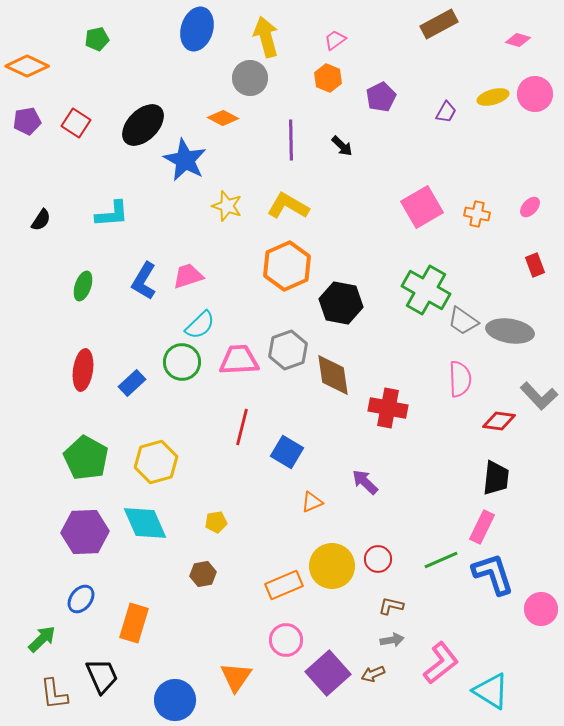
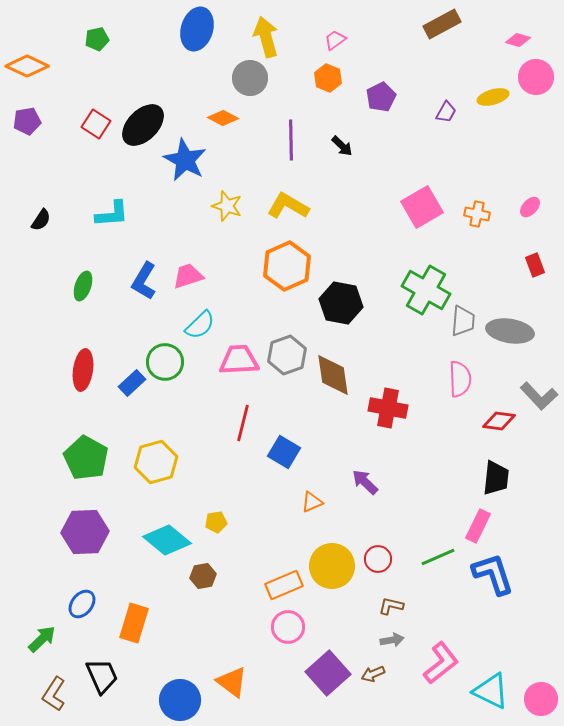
brown rectangle at (439, 24): moved 3 px right
pink circle at (535, 94): moved 1 px right, 17 px up
red square at (76, 123): moved 20 px right, 1 px down
gray trapezoid at (463, 321): rotated 120 degrees counterclockwise
gray hexagon at (288, 350): moved 1 px left, 5 px down
green circle at (182, 362): moved 17 px left
red line at (242, 427): moved 1 px right, 4 px up
blue square at (287, 452): moved 3 px left
cyan diamond at (145, 523): moved 22 px right, 17 px down; rotated 27 degrees counterclockwise
pink rectangle at (482, 527): moved 4 px left, 1 px up
green line at (441, 560): moved 3 px left, 3 px up
brown hexagon at (203, 574): moved 2 px down
blue ellipse at (81, 599): moved 1 px right, 5 px down
pink circle at (541, 609): moved 90 px down
pink circle at (286, 640): moved 2 px right, 13 px up
orange triangle at (236, 677): moved 4 px left, 5 px down; rotated 28 degrees counterclockwise
cyan triangle at (491, 691): rotated 6 degrees counterclockwise
brown L-shape at (54, 694): rotated 40 degrees clockwise
blue circle at (175, 700): moved 5 px right
